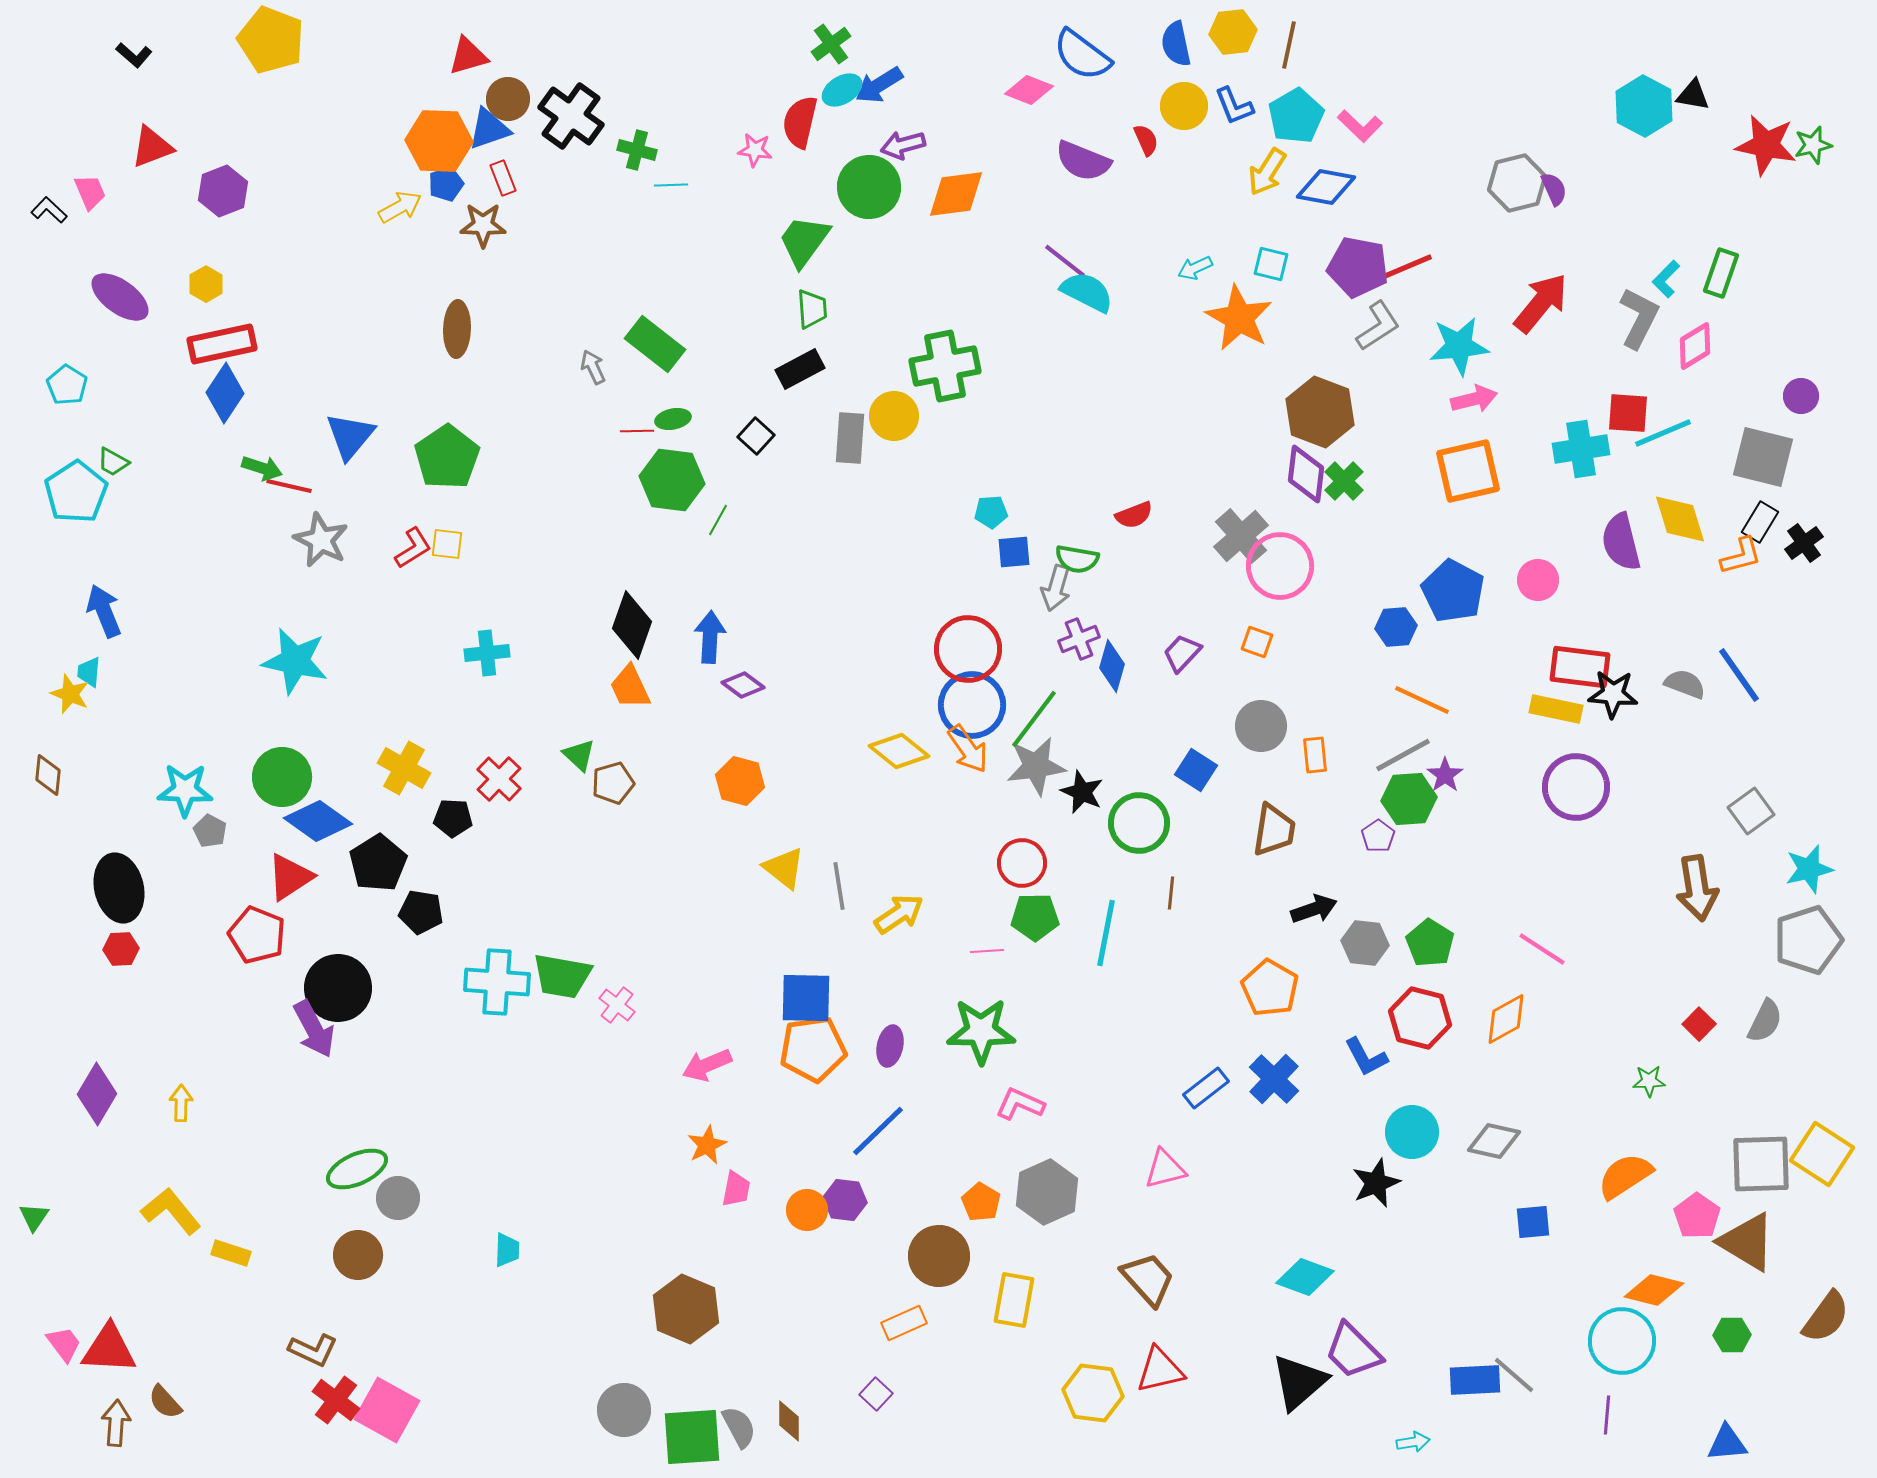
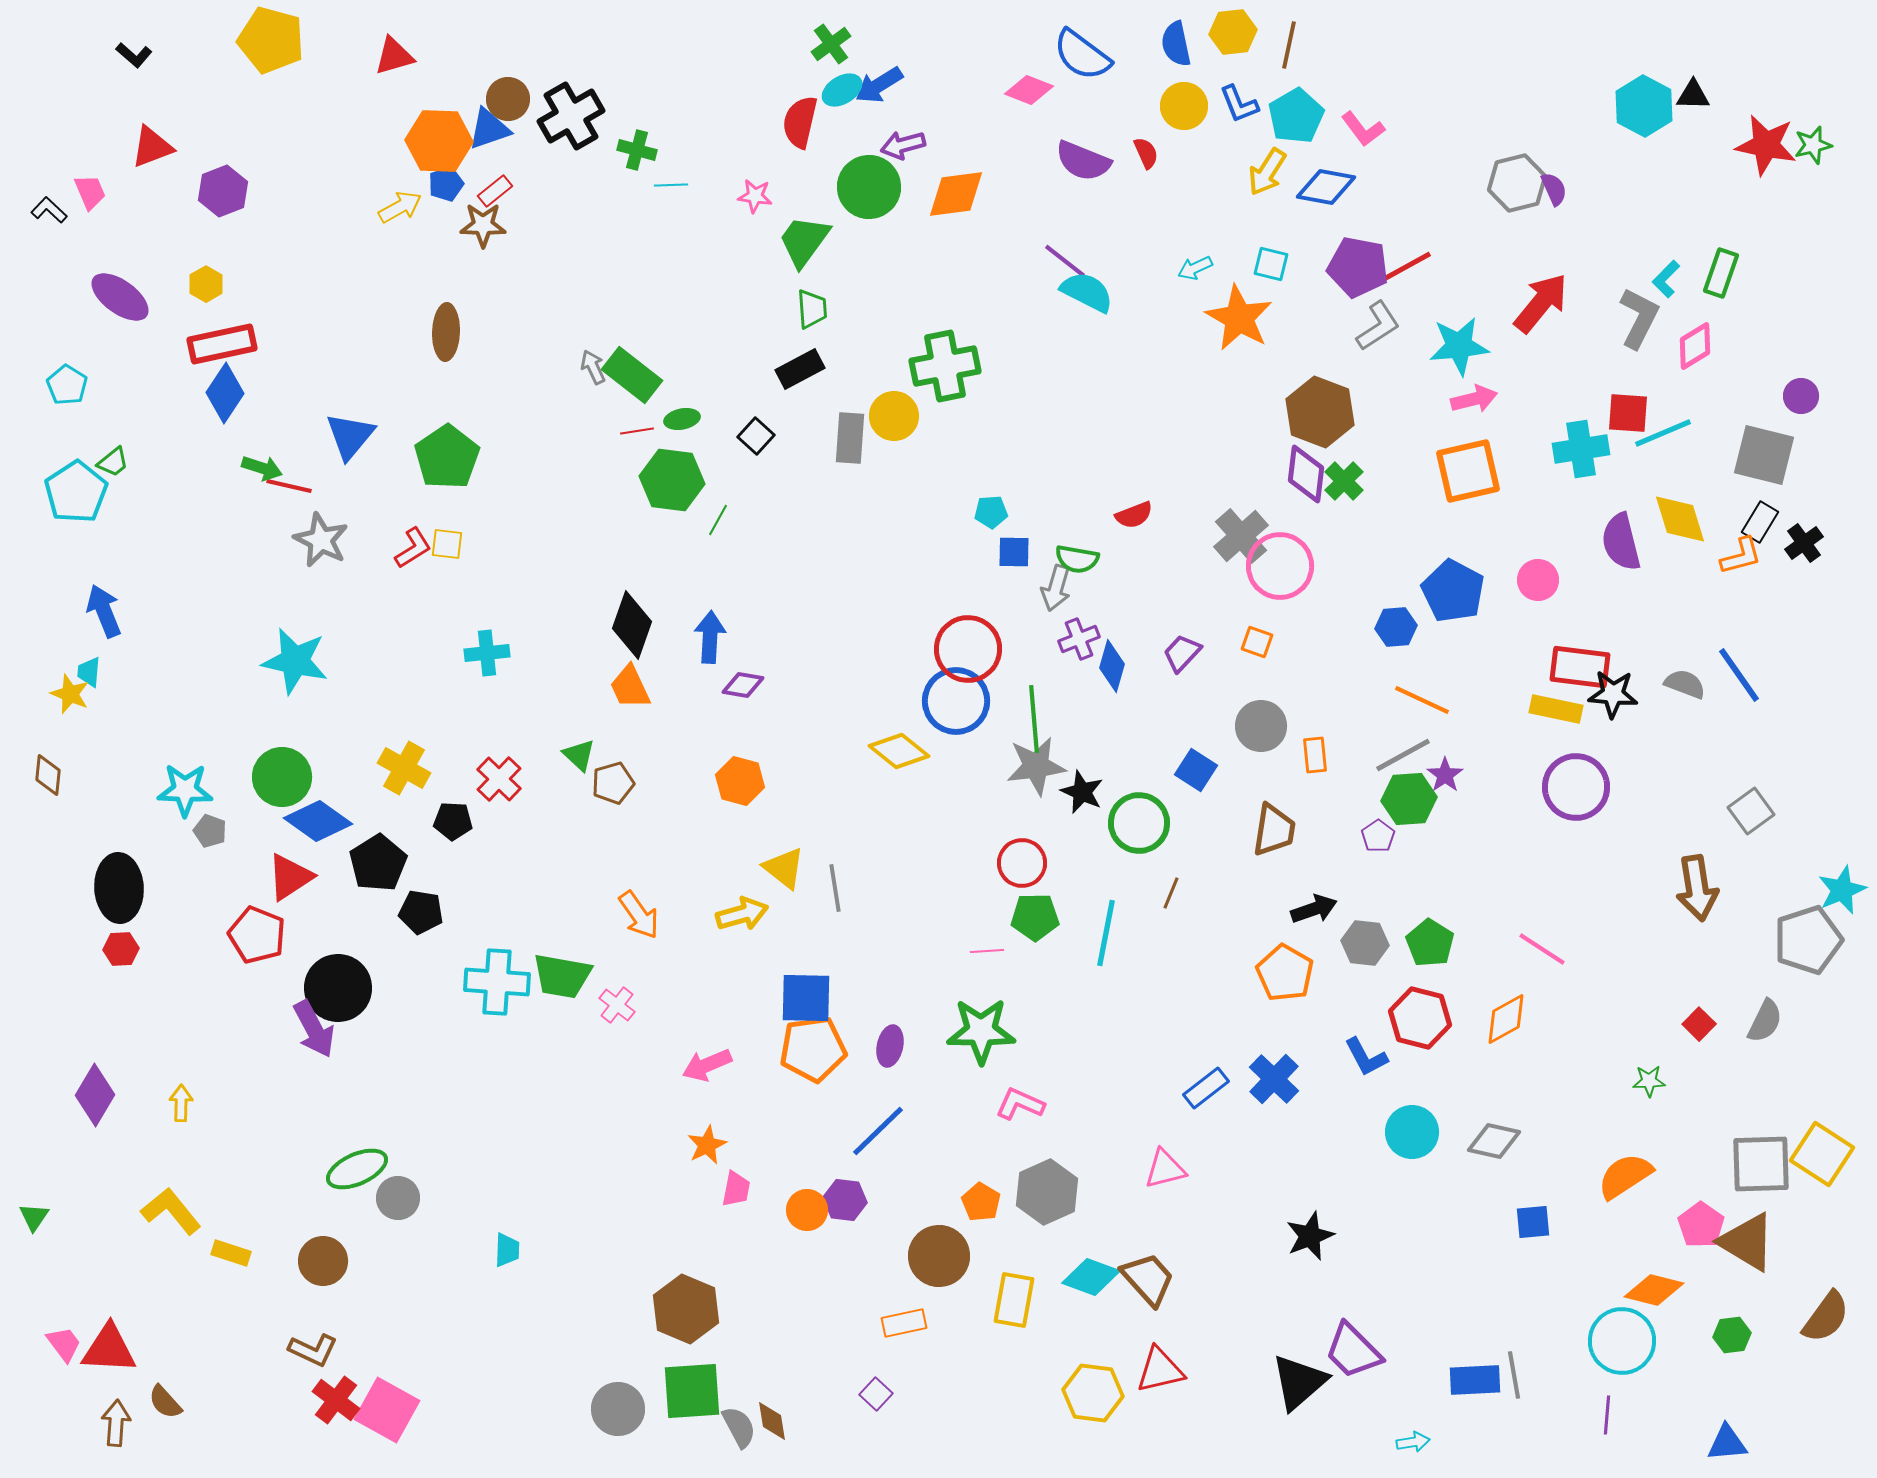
yellow pentagon at (271, 40): rotated 6 degrees counterclockwise
red triangle at (468, 56): moved 74 px left
black triangle at (1693, 95): rotated 9 degrees counterclockwise
blue L-shape at (1234, 106): moved 5 px right, 2 px up
black cross at (571, 116): rotated 24 degrees clockwise
pink L-shape at (1360, 126): moved 3 px right, 3 px down; rotated 9 degrees clockwise
red semicircle at (1146, 140): moved 13 px down
pink star at (755, 150): moved 46 px down
red rectangle at (503, 178): moved 8 px left, 13 px down; rotated 72 degrees clockwise
red line at (1404, 268): rotated 6 degrees counterclockwise
brown ellipse at (457, 329): moved 11 px left, 3 px down
green rectangle at (655, 344): moved 23 px left, 31 px down
green ellipse at (673, 419): moved 9 px right
red line at (637, 431): rotated 8 degrees counterclockwise
gray square at (1763, 457): moved 1 px right, 2 px up
green trapezoid at (113, 462): rotated 68 degrees counterclockwise
blue square at (1014, 552): rotated 6 degrees clockwise
purple diamond at (743, 685): rotated 27 degrees counterclockwise
blue circle at (972, 705): moved 16 px left, 4 px up
green line at (1034, 719): rotated 42 degrees counterclockwise
orange arrow at (968, 749): moved 329 px left, 166 px down
black pentagon at (453, 818): moved 3 px down
gray pentagon at (210, 831): rotated 8 degrees counterclockwise
cyan star at (1809, 869): moved 33 px right, 21 px down; rotated 9 degrees counterclockwise
gray line at (839, 886): moved 4 px left, 2 px down
black ellipse at (119, 888): rotated 10 degrees clockwise
brown line at (1171, 893): rotated 16 degrees clockwise
yellow arrow at (899, 914): moved 157 px left; rotated 18 degrees clockwise
orange pentagon at (1270, 988): moved 15 px right, 15 px up
purple diamond at (97, 1094): moved 2 px left, 1 px down
black star at (1376, 1183): moved 66 px left, 53 px down
pink pentagon at (1697, 1216): moved 4 px right, 9 px down
brown circle at (358, 1255): moved 35 px left, 6 px down
cyan diamond at (1305, 1277): moved 214 px left
orange rectangle at (904, 1323): rotated 12 degrees clockwise
green hexagon at (1732, 1335): rotated 6 degrees counterclockwise
gray line at (1514, 1375): rotated 39 degrees clockwise
gray circle at (624, 1410): moved 6 px left, 1 px up
brown diamond at (789, 1421): moved 17 px left; rotated 9 degrees counterclockwise
green square at (692, 1437): moved 46 px up
